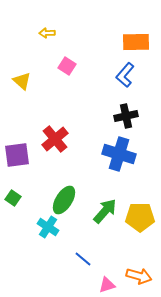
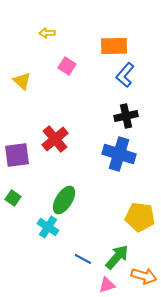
orange rectangle: moved 22 px left, 4 px down
green arrow: moved 12 px right, 46 px down
yellow pentagon: rotated 8 degrees clockwise
blue line: rotated 12 degrees counterclockwise
orange arrow: moved 5 px right
